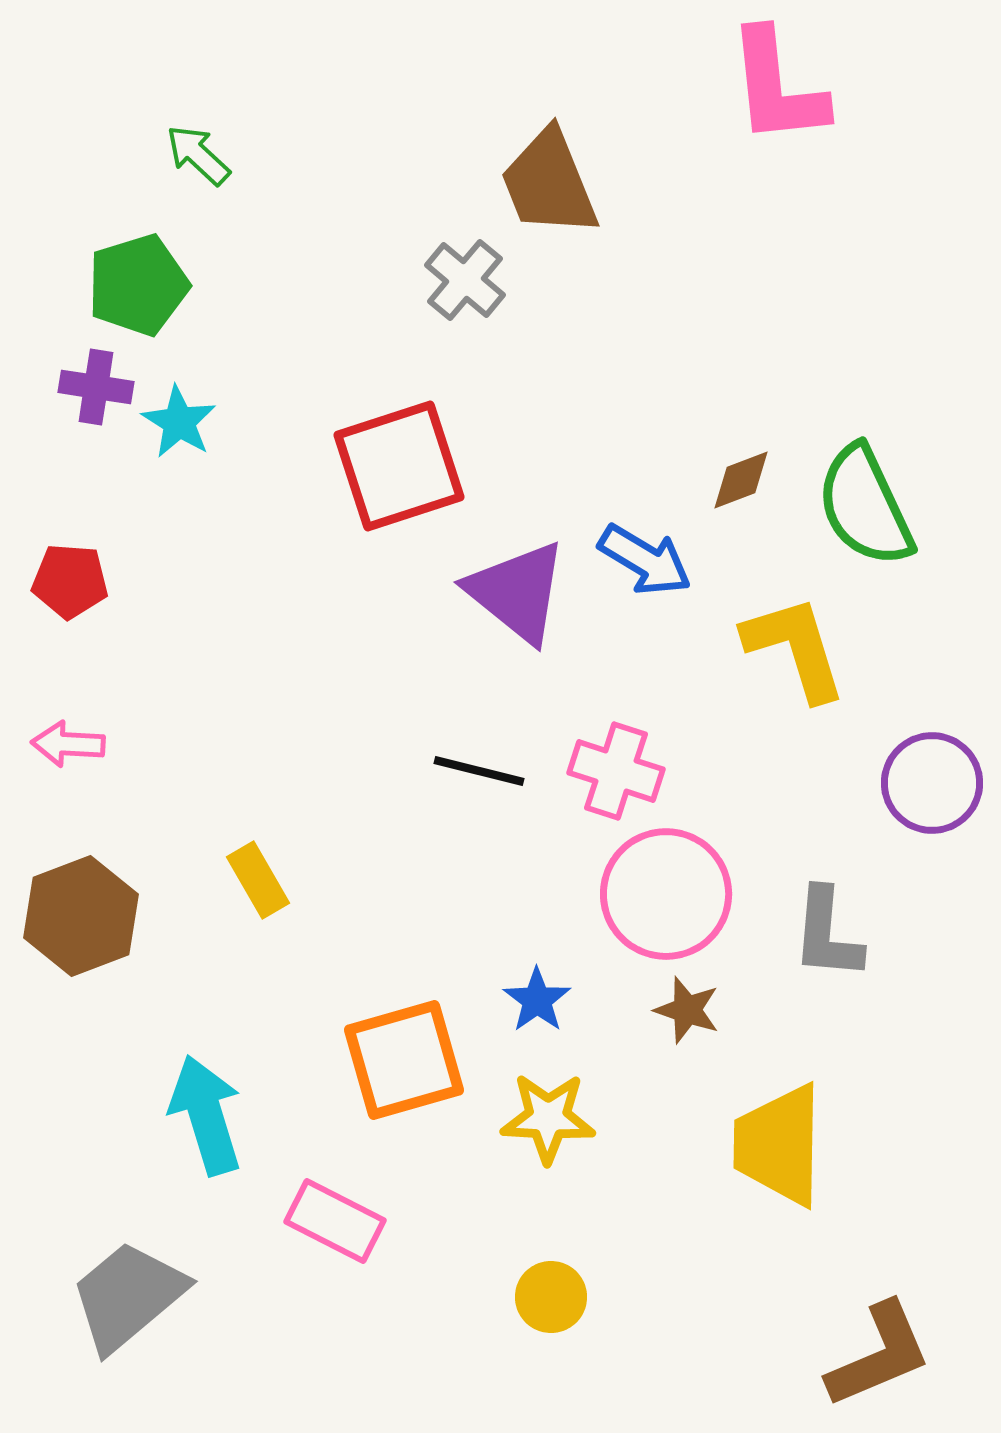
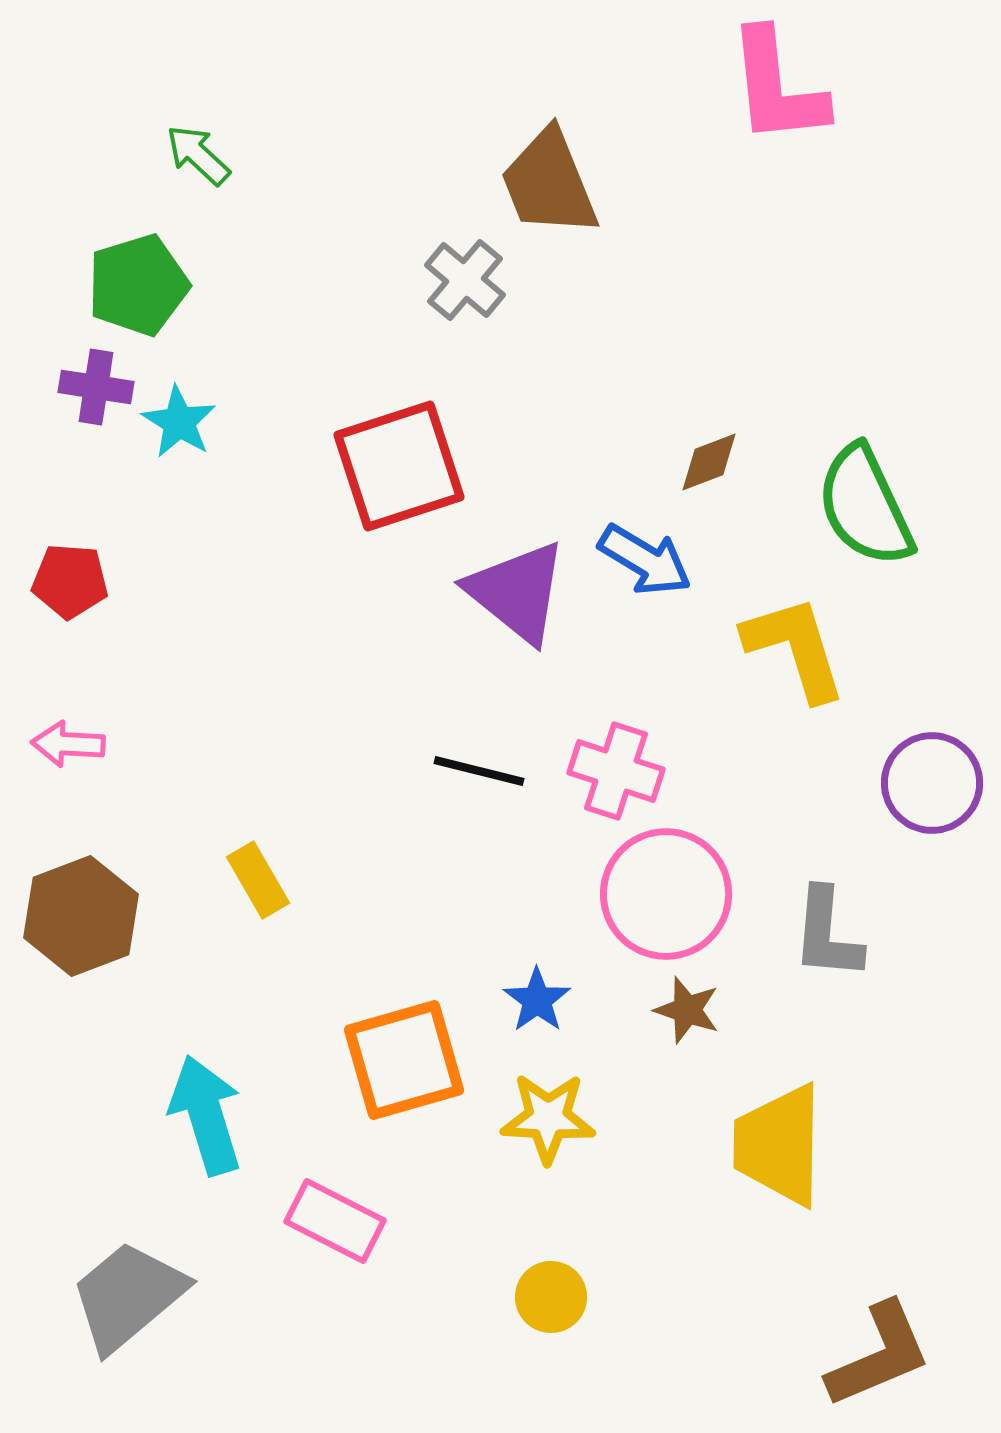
brown diamond: moved 32 px left, 18 px up
